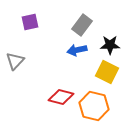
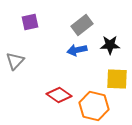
gray rectangle: rotated 15 degrees clockwise
yellow square: moved 10 px right, 7 px down; rotated 25 degrees counterclockwise
red diamond: moved 2 px left, 2 px up; rotated 20 degrees clockwise
